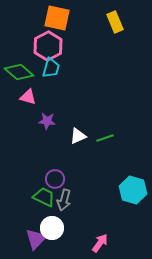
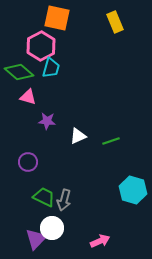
pink hexagon: moved 7 px left
green line: moved 6 px right, 3 px down
purple circle: moved 27 px left, 17 px up
pink arrow: moved 2 px up; rotated 30 degrees clockwise
